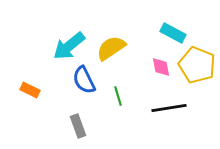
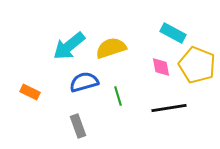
yellow semicircle: rotated 16 degrees clockwise
blue semicircle: moved 2 px down; rotated 100 degrees clockwise
orange rectangle: moved 2 px down
